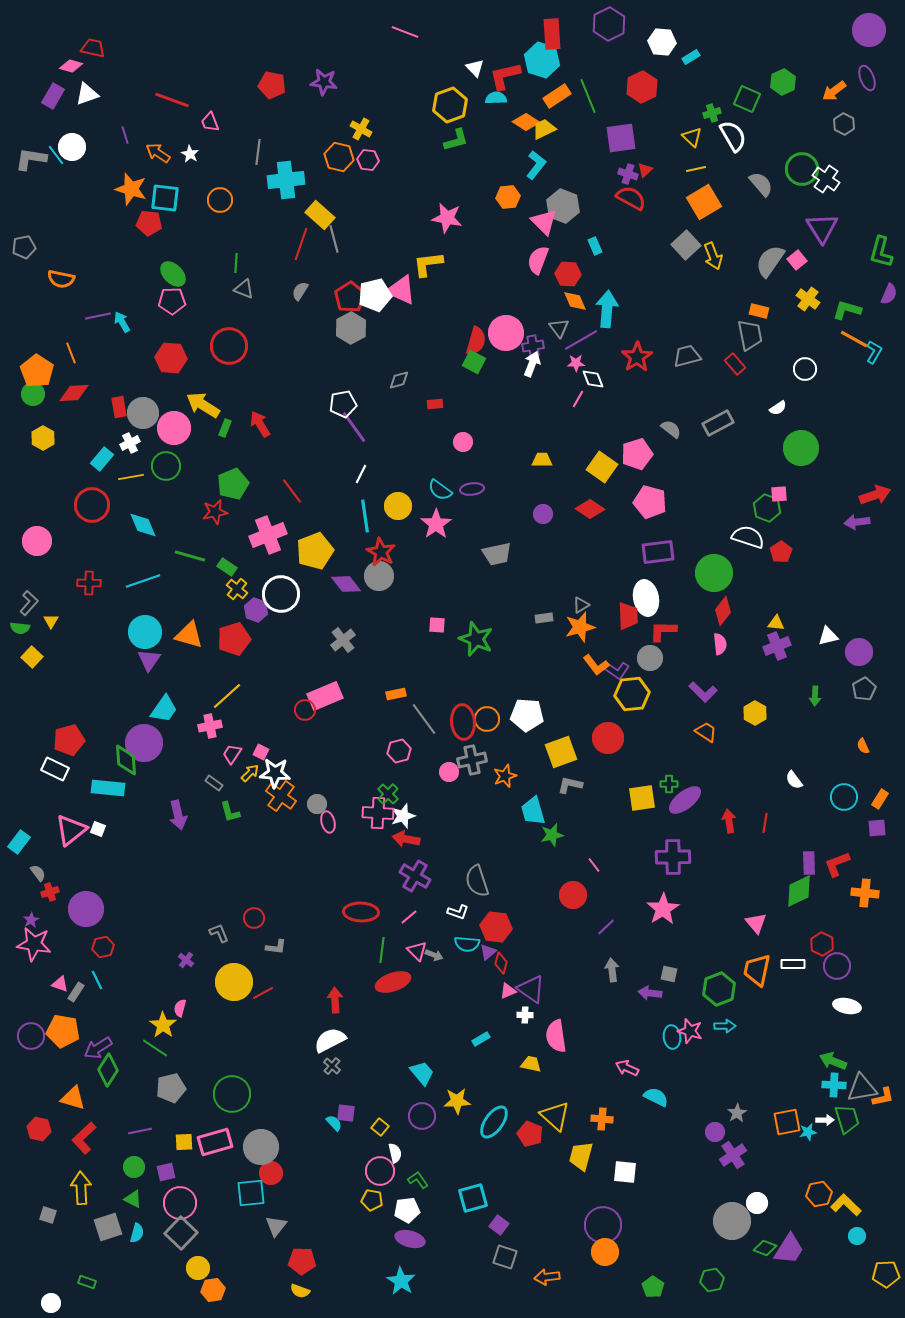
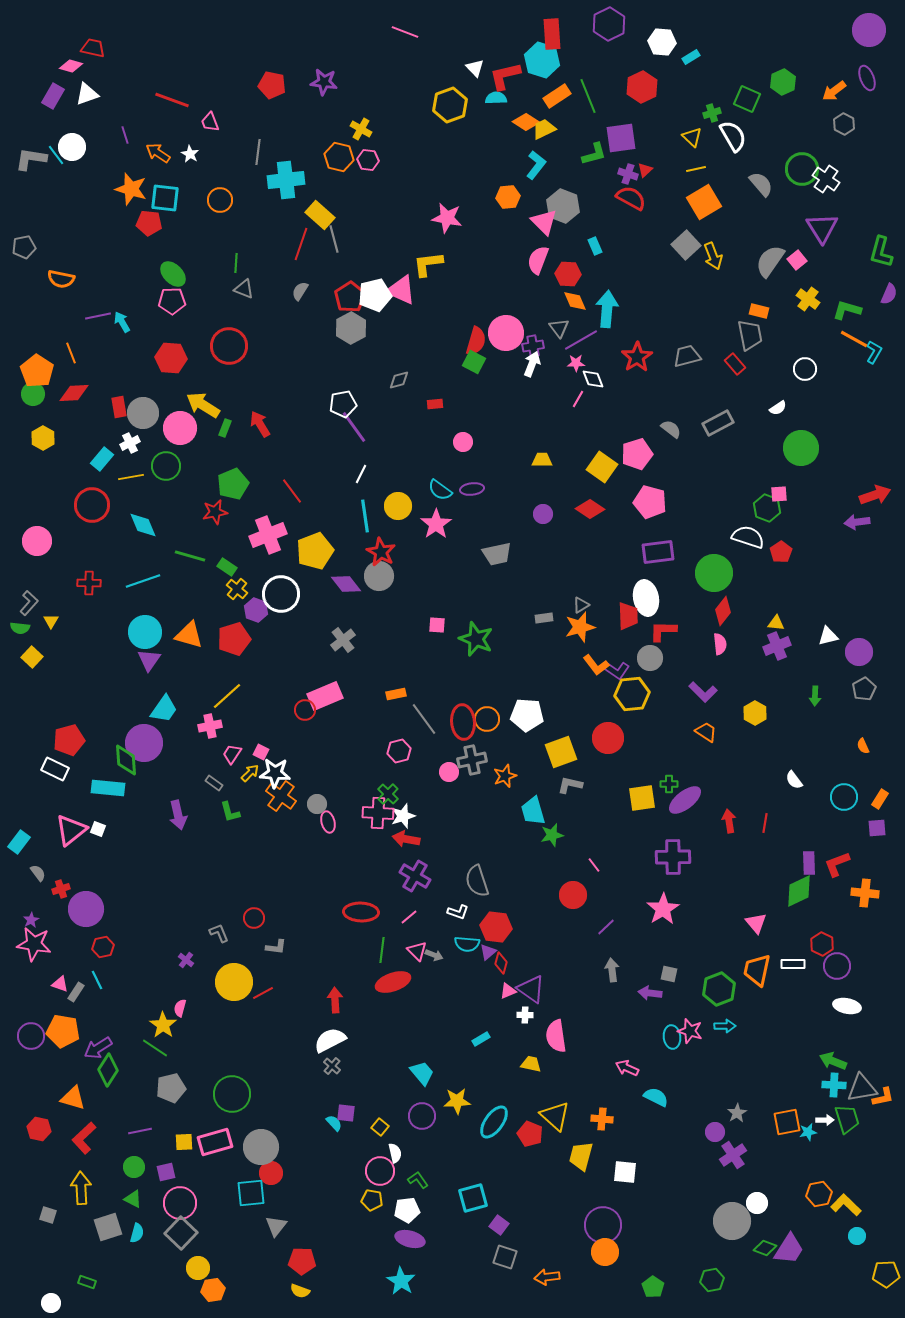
green L-shape at (456, 140): moved 138 px right, 14 px down
pink circle at (174, 428): moved 6 px right
red cross at (50, 892): moved 11 px right, 3 px up
